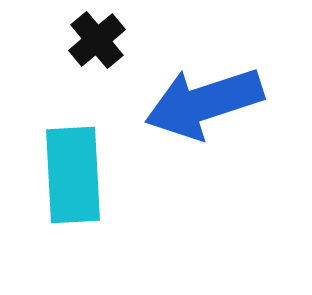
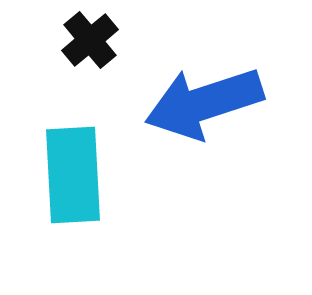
black cross: moved 7 px left
